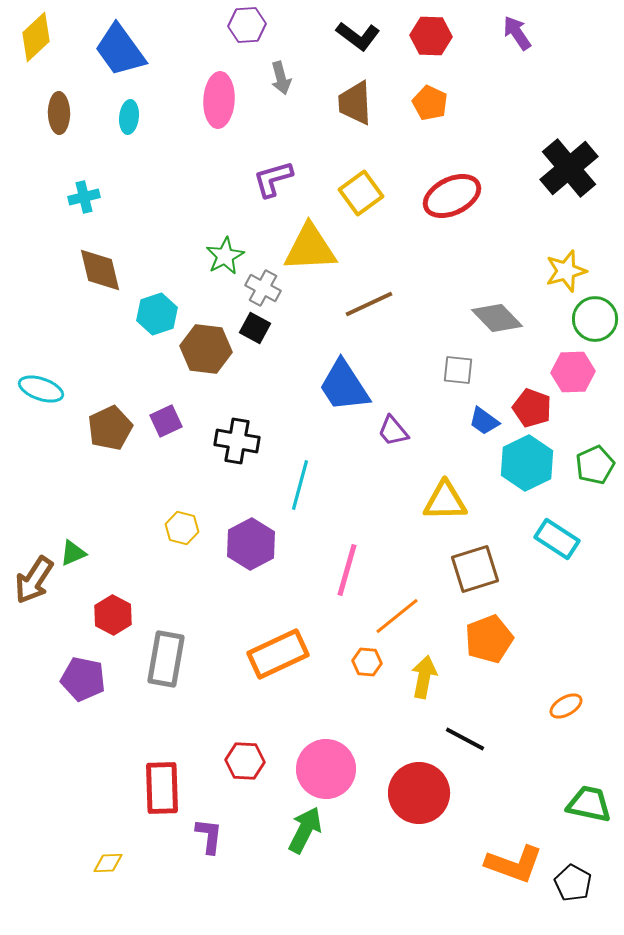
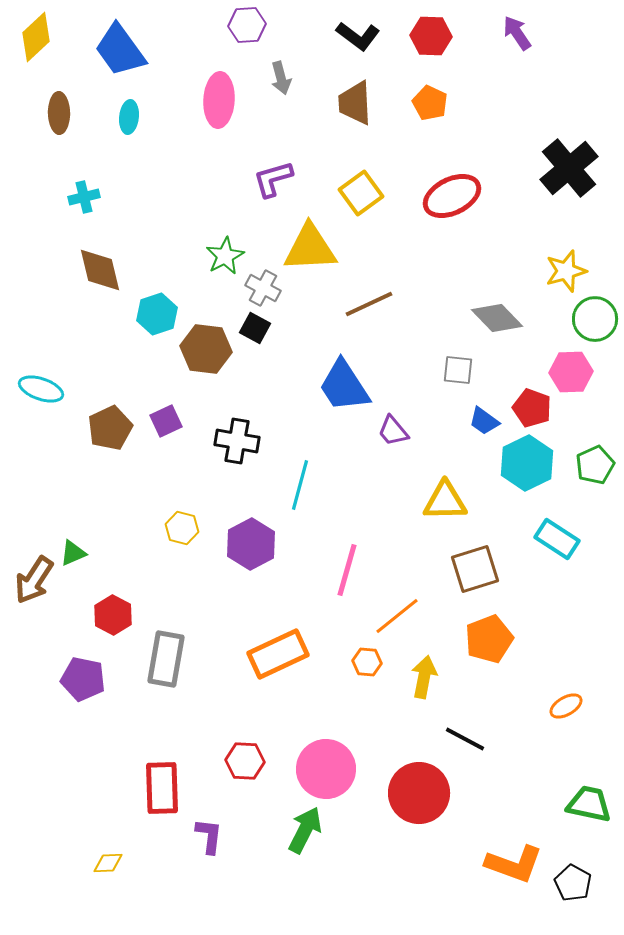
pink hexagon at (573, 372): moved 2 px left
